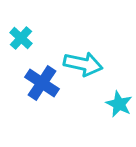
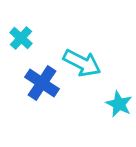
cyan arrow: moved 1 px left, 1 px up; rotated 15 degrees clockwise
